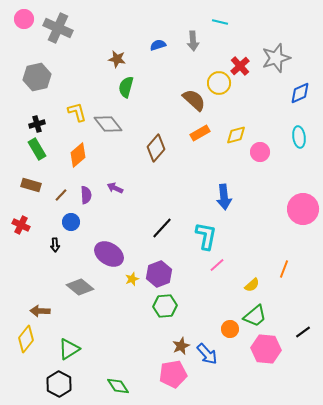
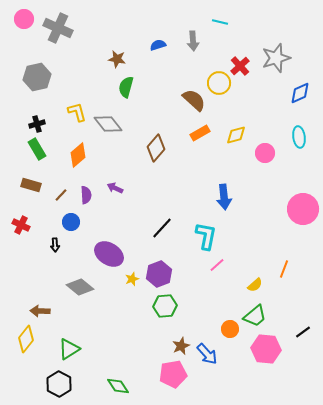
pink circle at (260, 152): moved 5 px right, 1 px down
yellow semicircle at (252, 285): moved 3 px right
